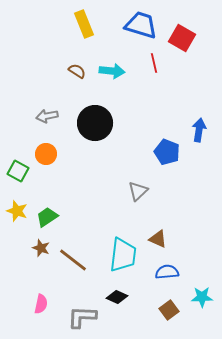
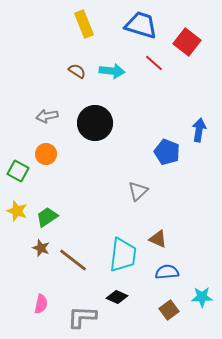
red square: moved 5 px right, 4 px down; rotated 8 degrees clockwise
red line: rotated 36 degrees counterclockwise
